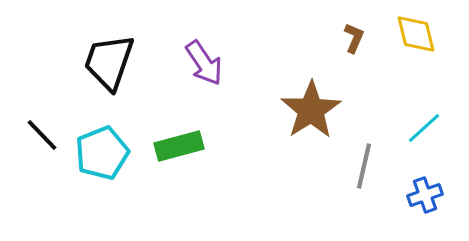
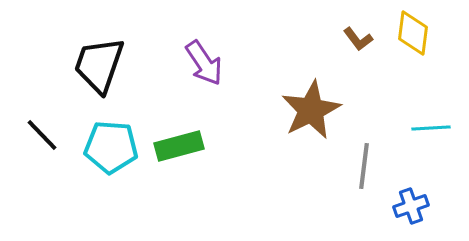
yellow diamond: moved 3 px left, 1 px up; rotated 21 degrees clockwise
brown L-shape: moved 4 px right, 1 px down; rotated 120 degrees clockwise
black trapezoid: moved 10 px left, 3 px down
brown star: rotated 6 degrees clockwise
cyan line: moved 7 px right; rotated 39 degrees clockwise
cyan pentagon: moved 9 px right, 6 px up; rotated 26 degrees clockwise
gray line: rotated 6 degrees counterclockwise
blue cross: moved 14 px left, 11 px down
